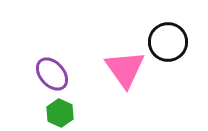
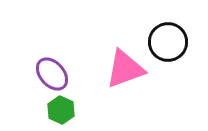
pink triangle: rotated 45 degrees clockwise
green hexagon: moved 1 px right, 3 px up
